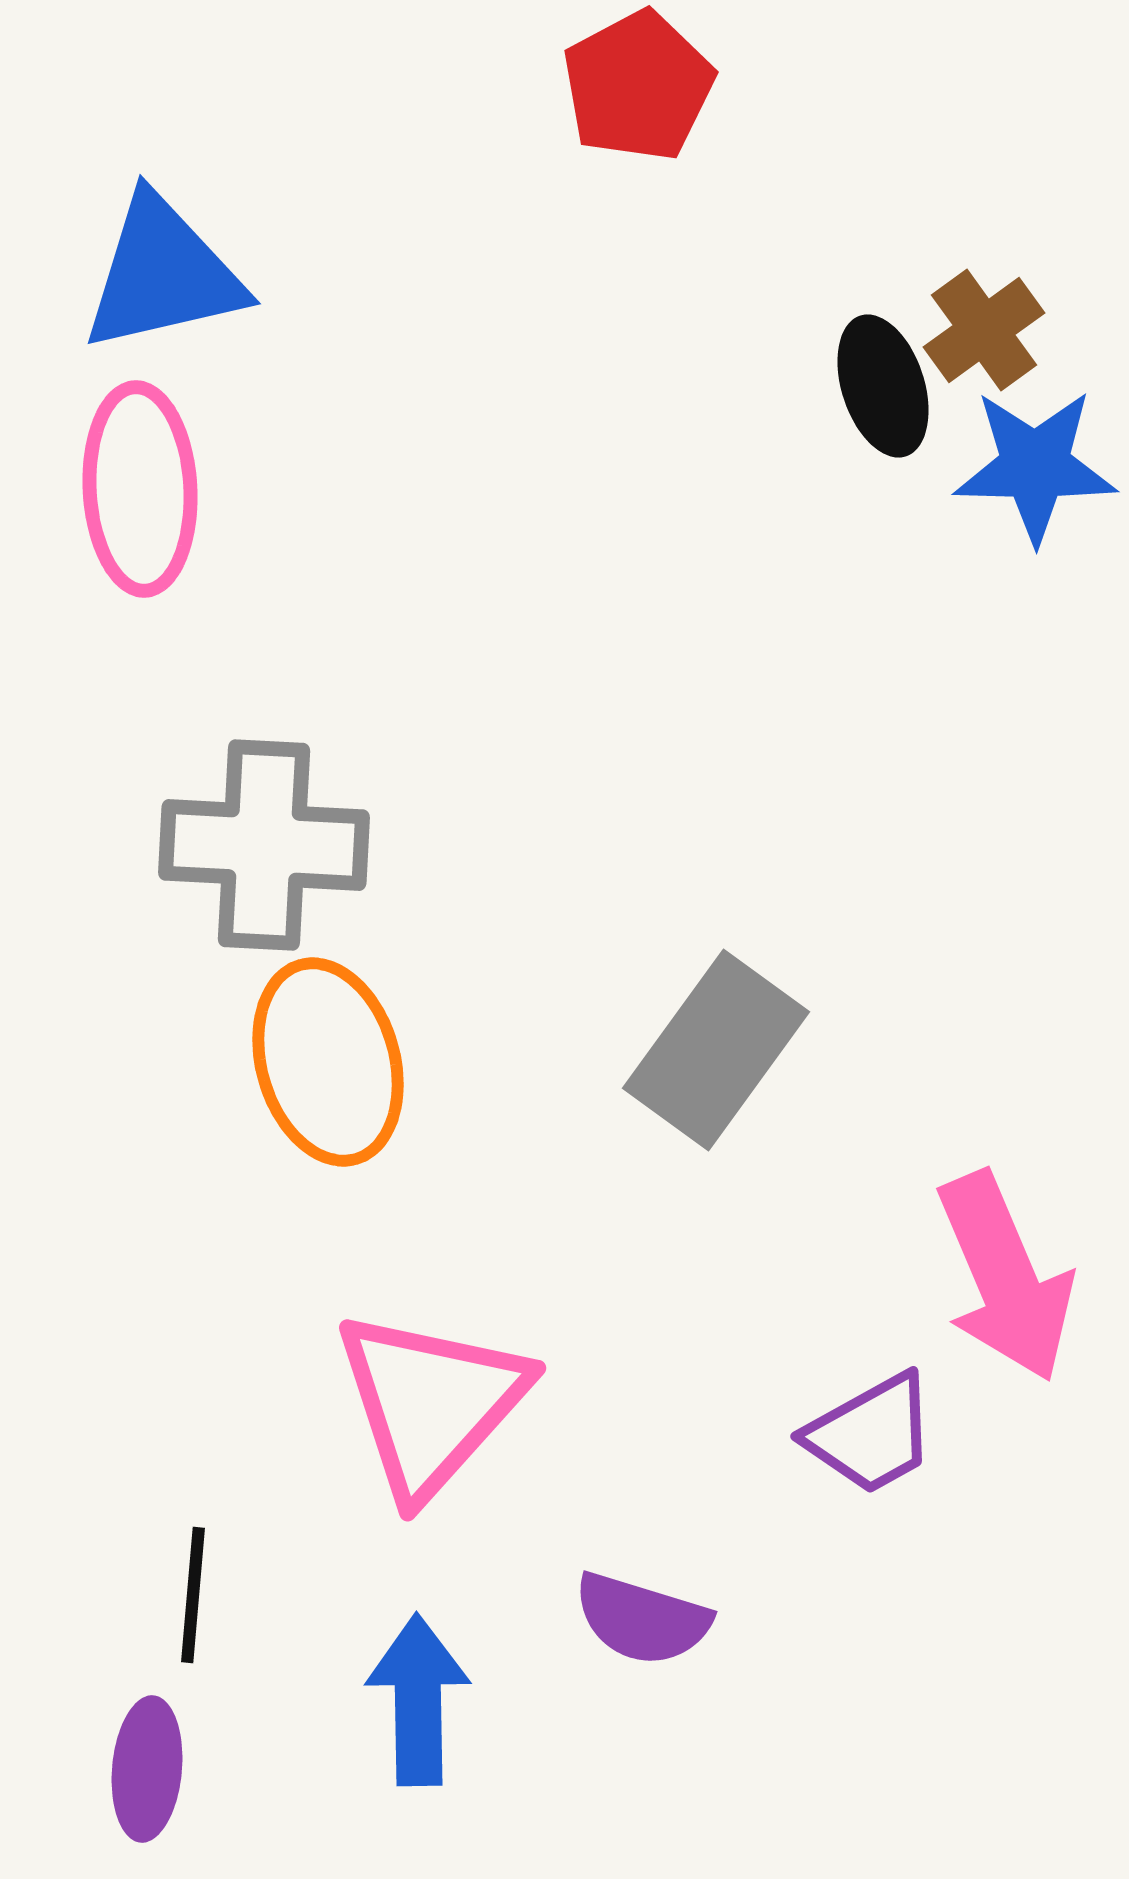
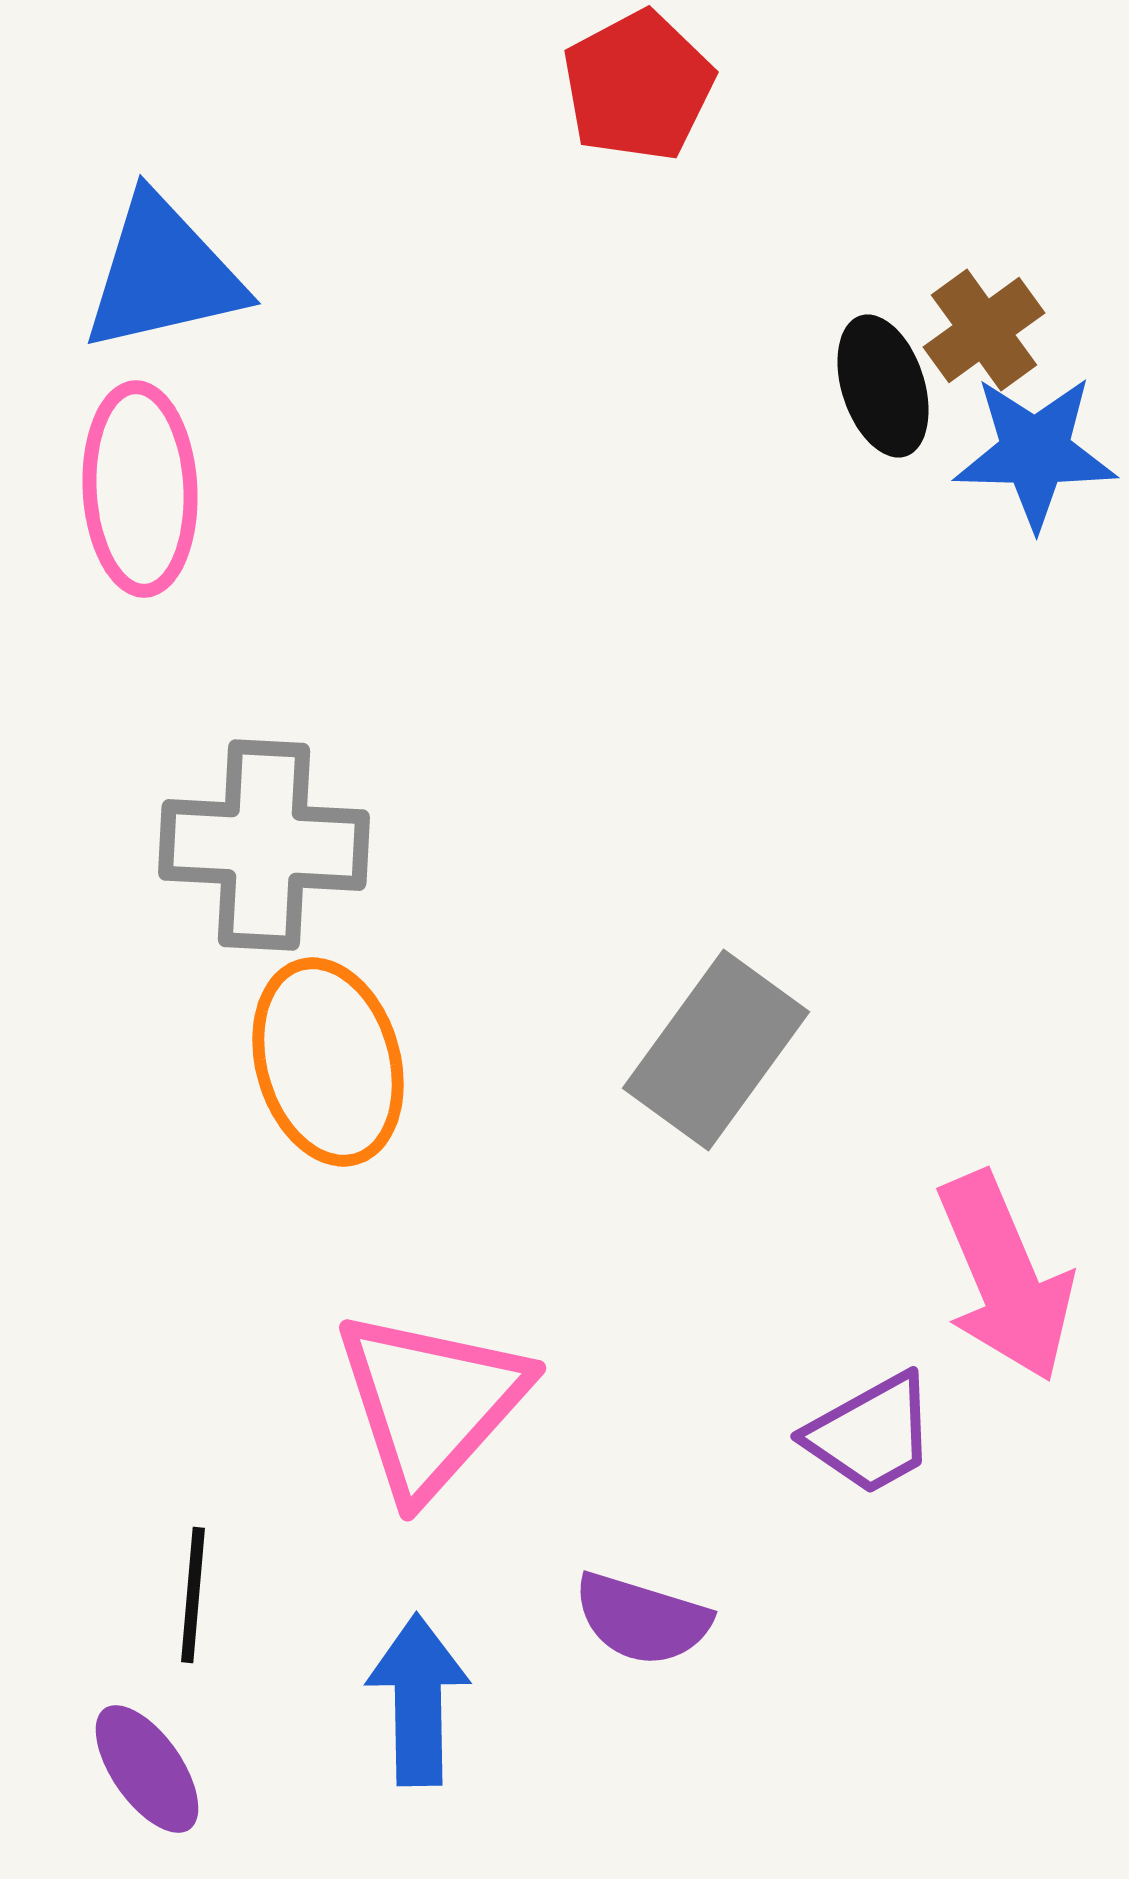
blue star: moved 14 px up
purple ellipse: rotated 40 degrees counterclockwise
